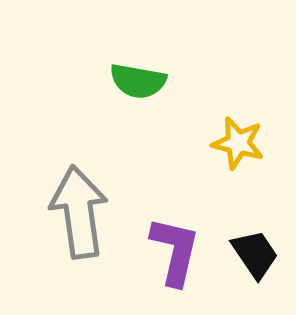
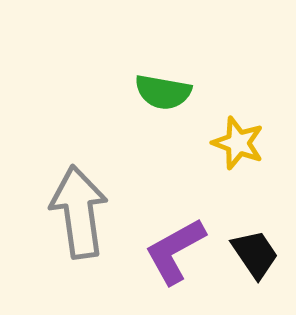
green semicircle: moved 25 px right, 11 px down
yellow star: rotated 6 degrees clockwise
purple L-shape: rotated 132 degrees counterclockwise
